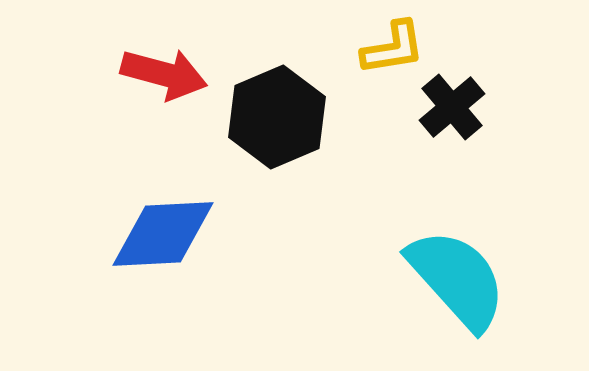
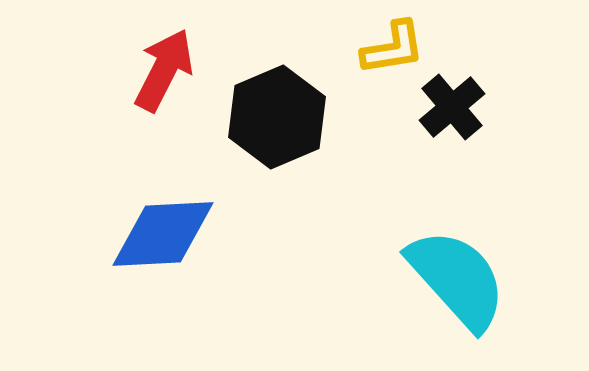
red arrow: moved 4 px up; rotated 78 degrees counterclockwise
